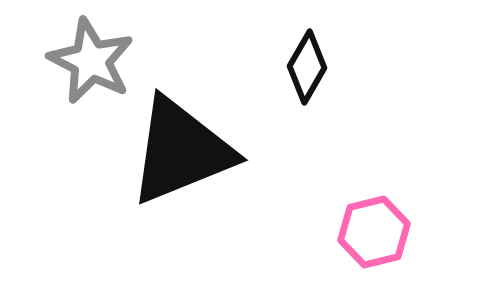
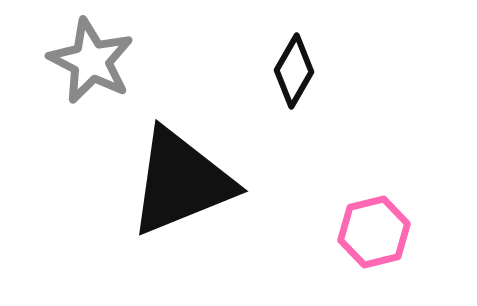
black diamond: moved 13 px left, 4 px down
black triangle: moved 31 px down
